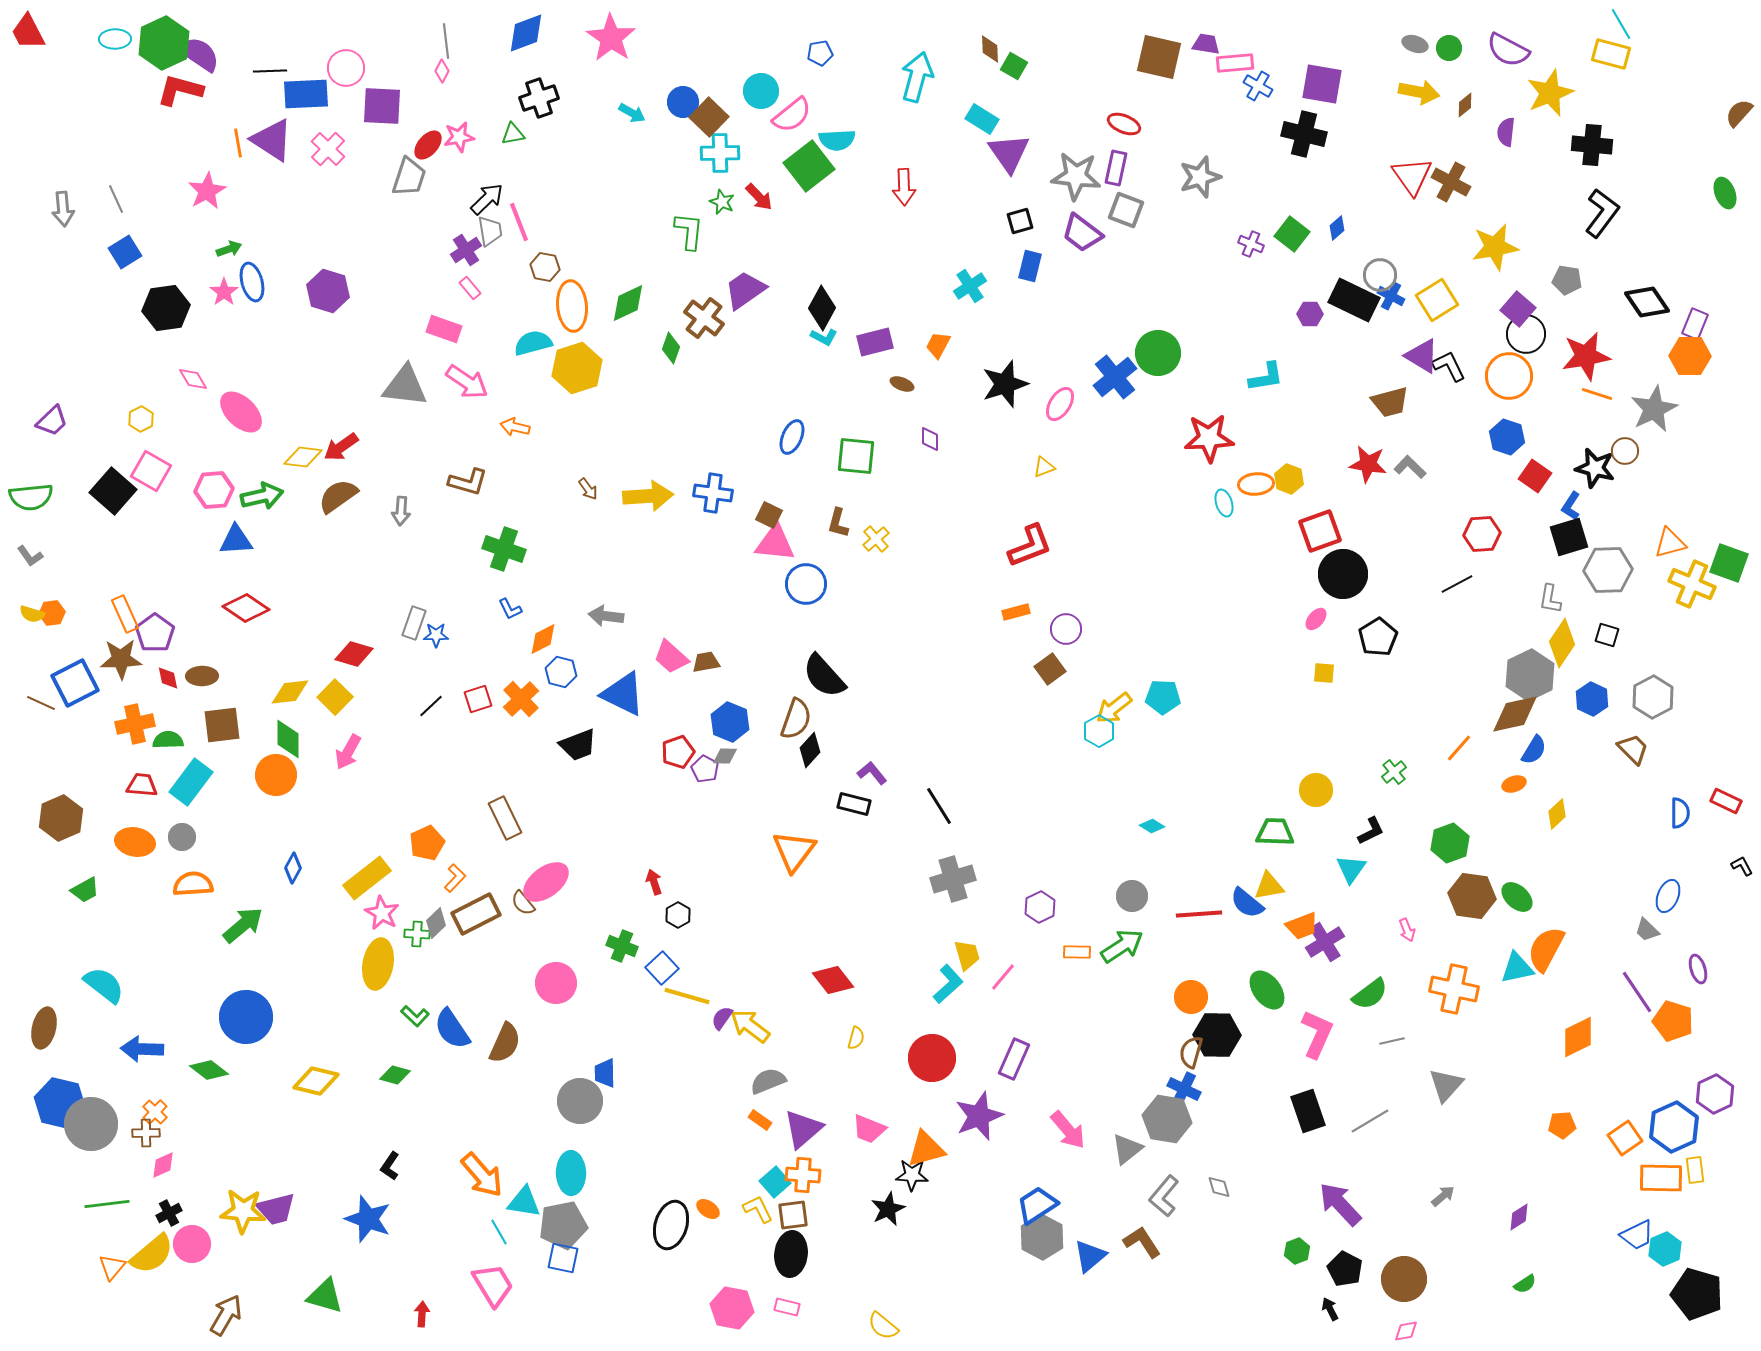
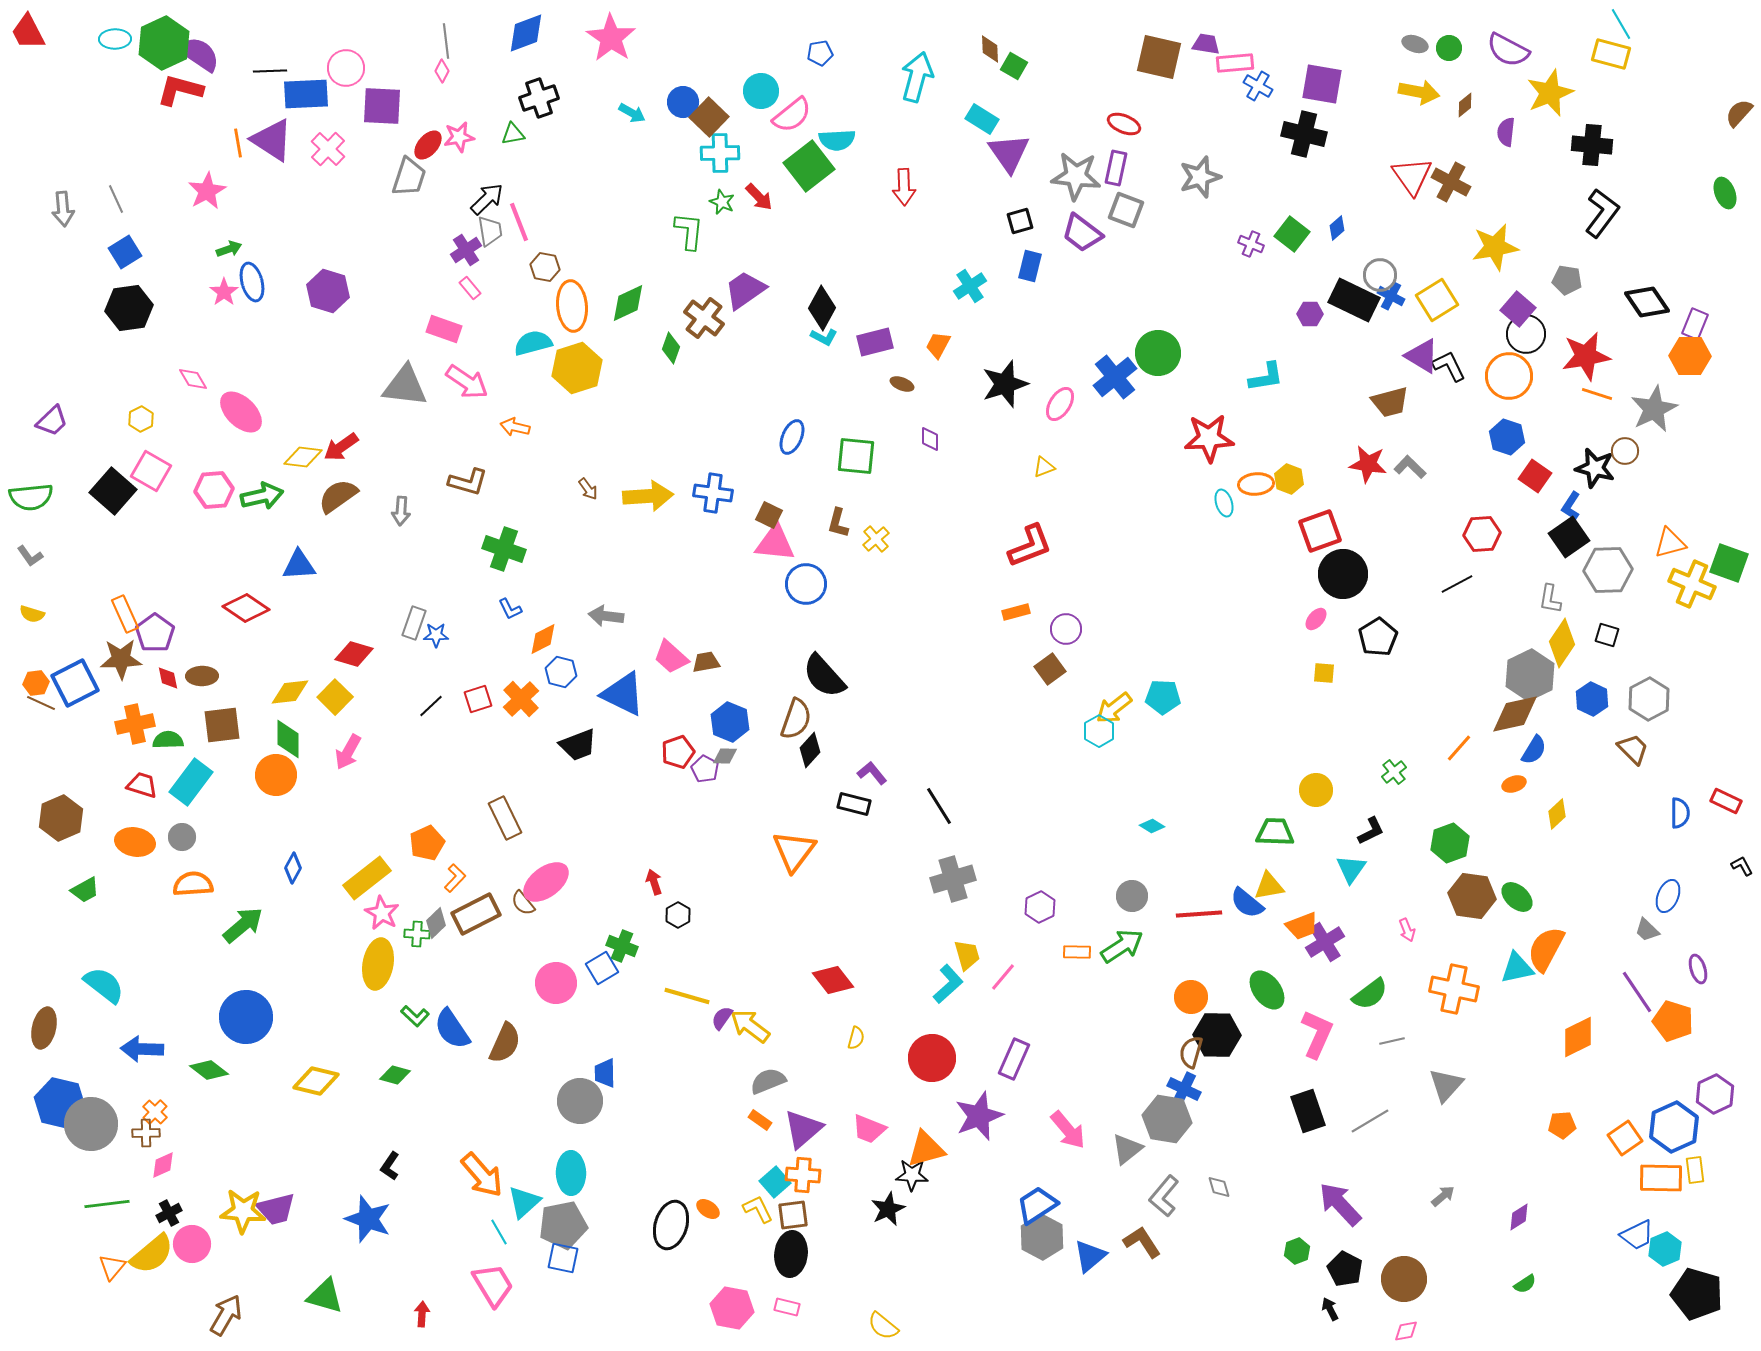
black hexagon at (166, 308): moved 37 px left
black square at (1569, 537): rotated 18 degrees counterclockwise
blue triangle at (236, 540): moved 63 px right, 25 px down
orange hexagon at (52, 613): moved 16 px left, 70 px down
gray hexagon at (1653, 697): moved 4 px left, 2 px down
red trapezoid at (142, 785): rotated 12 degrees clockwise
blue square at (662, 968): moved 60 px left; rotated 12 degrees clockwise
cyan triangle at (524, 1202): rotated 51 degrees counterclockwise
